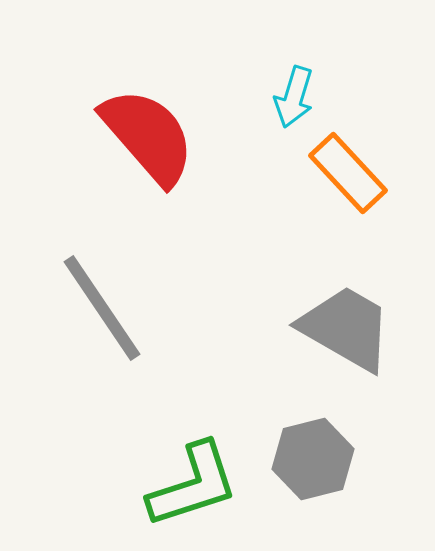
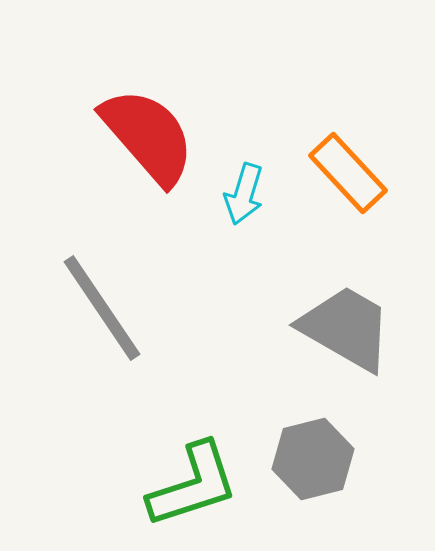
cyan arrow: moved 50 px left, 97 px down
